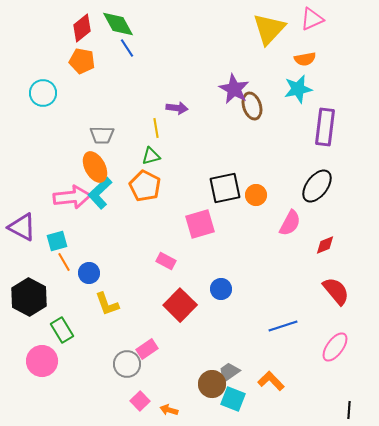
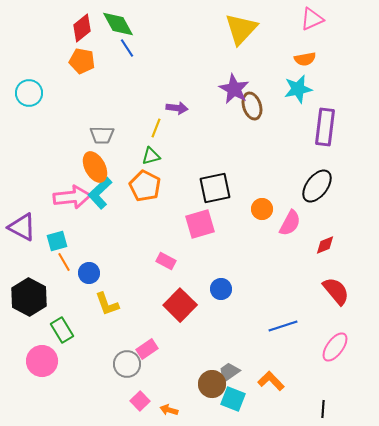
yellow triangle at (269, 29): moved 28 px left
cyan circle at (43, 93): moved 14 px left
yellow line at (156, 128): rotated 30 degrees clockwise
black square at (225, 188): moved 10 px left
orange circle at (256, 195): moved 6 px right, 14 px down
black line at (349, 410): moved 26 px left, 1 px up
